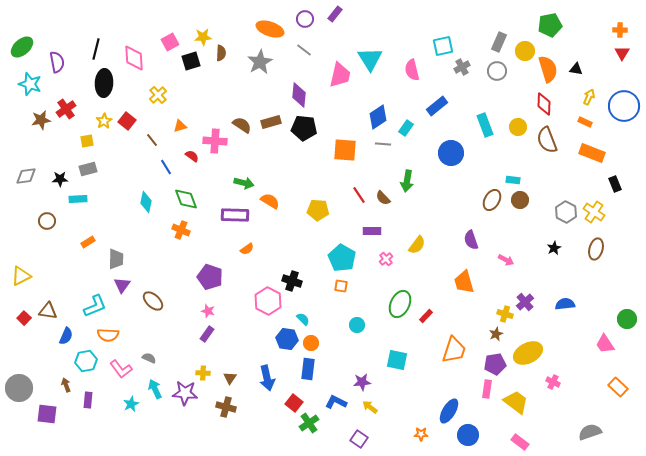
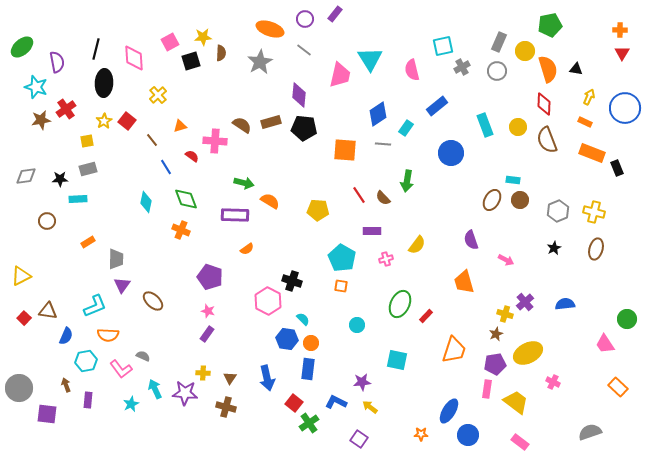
cyan star at (30, 84): moved 6 px right, 3 px down
blue circle at (624, 106): moved 1 px right, 2 px down
blue diamond at (378, 117): moved 3 px up
black rectangle at (615, 184): moved 2 px right, 16 px up
gray hexagon at (566, 212): moved 8 px left, 1 px up; rotated 10 degrees clockwise
yellow cross at (594, 212): rotated 20 degrees counterclockwise
pink cross at (386, 259): rotated 24 degrees clockwise
gray semicircle at (149, 358): moved 6 px left, 2 px up
